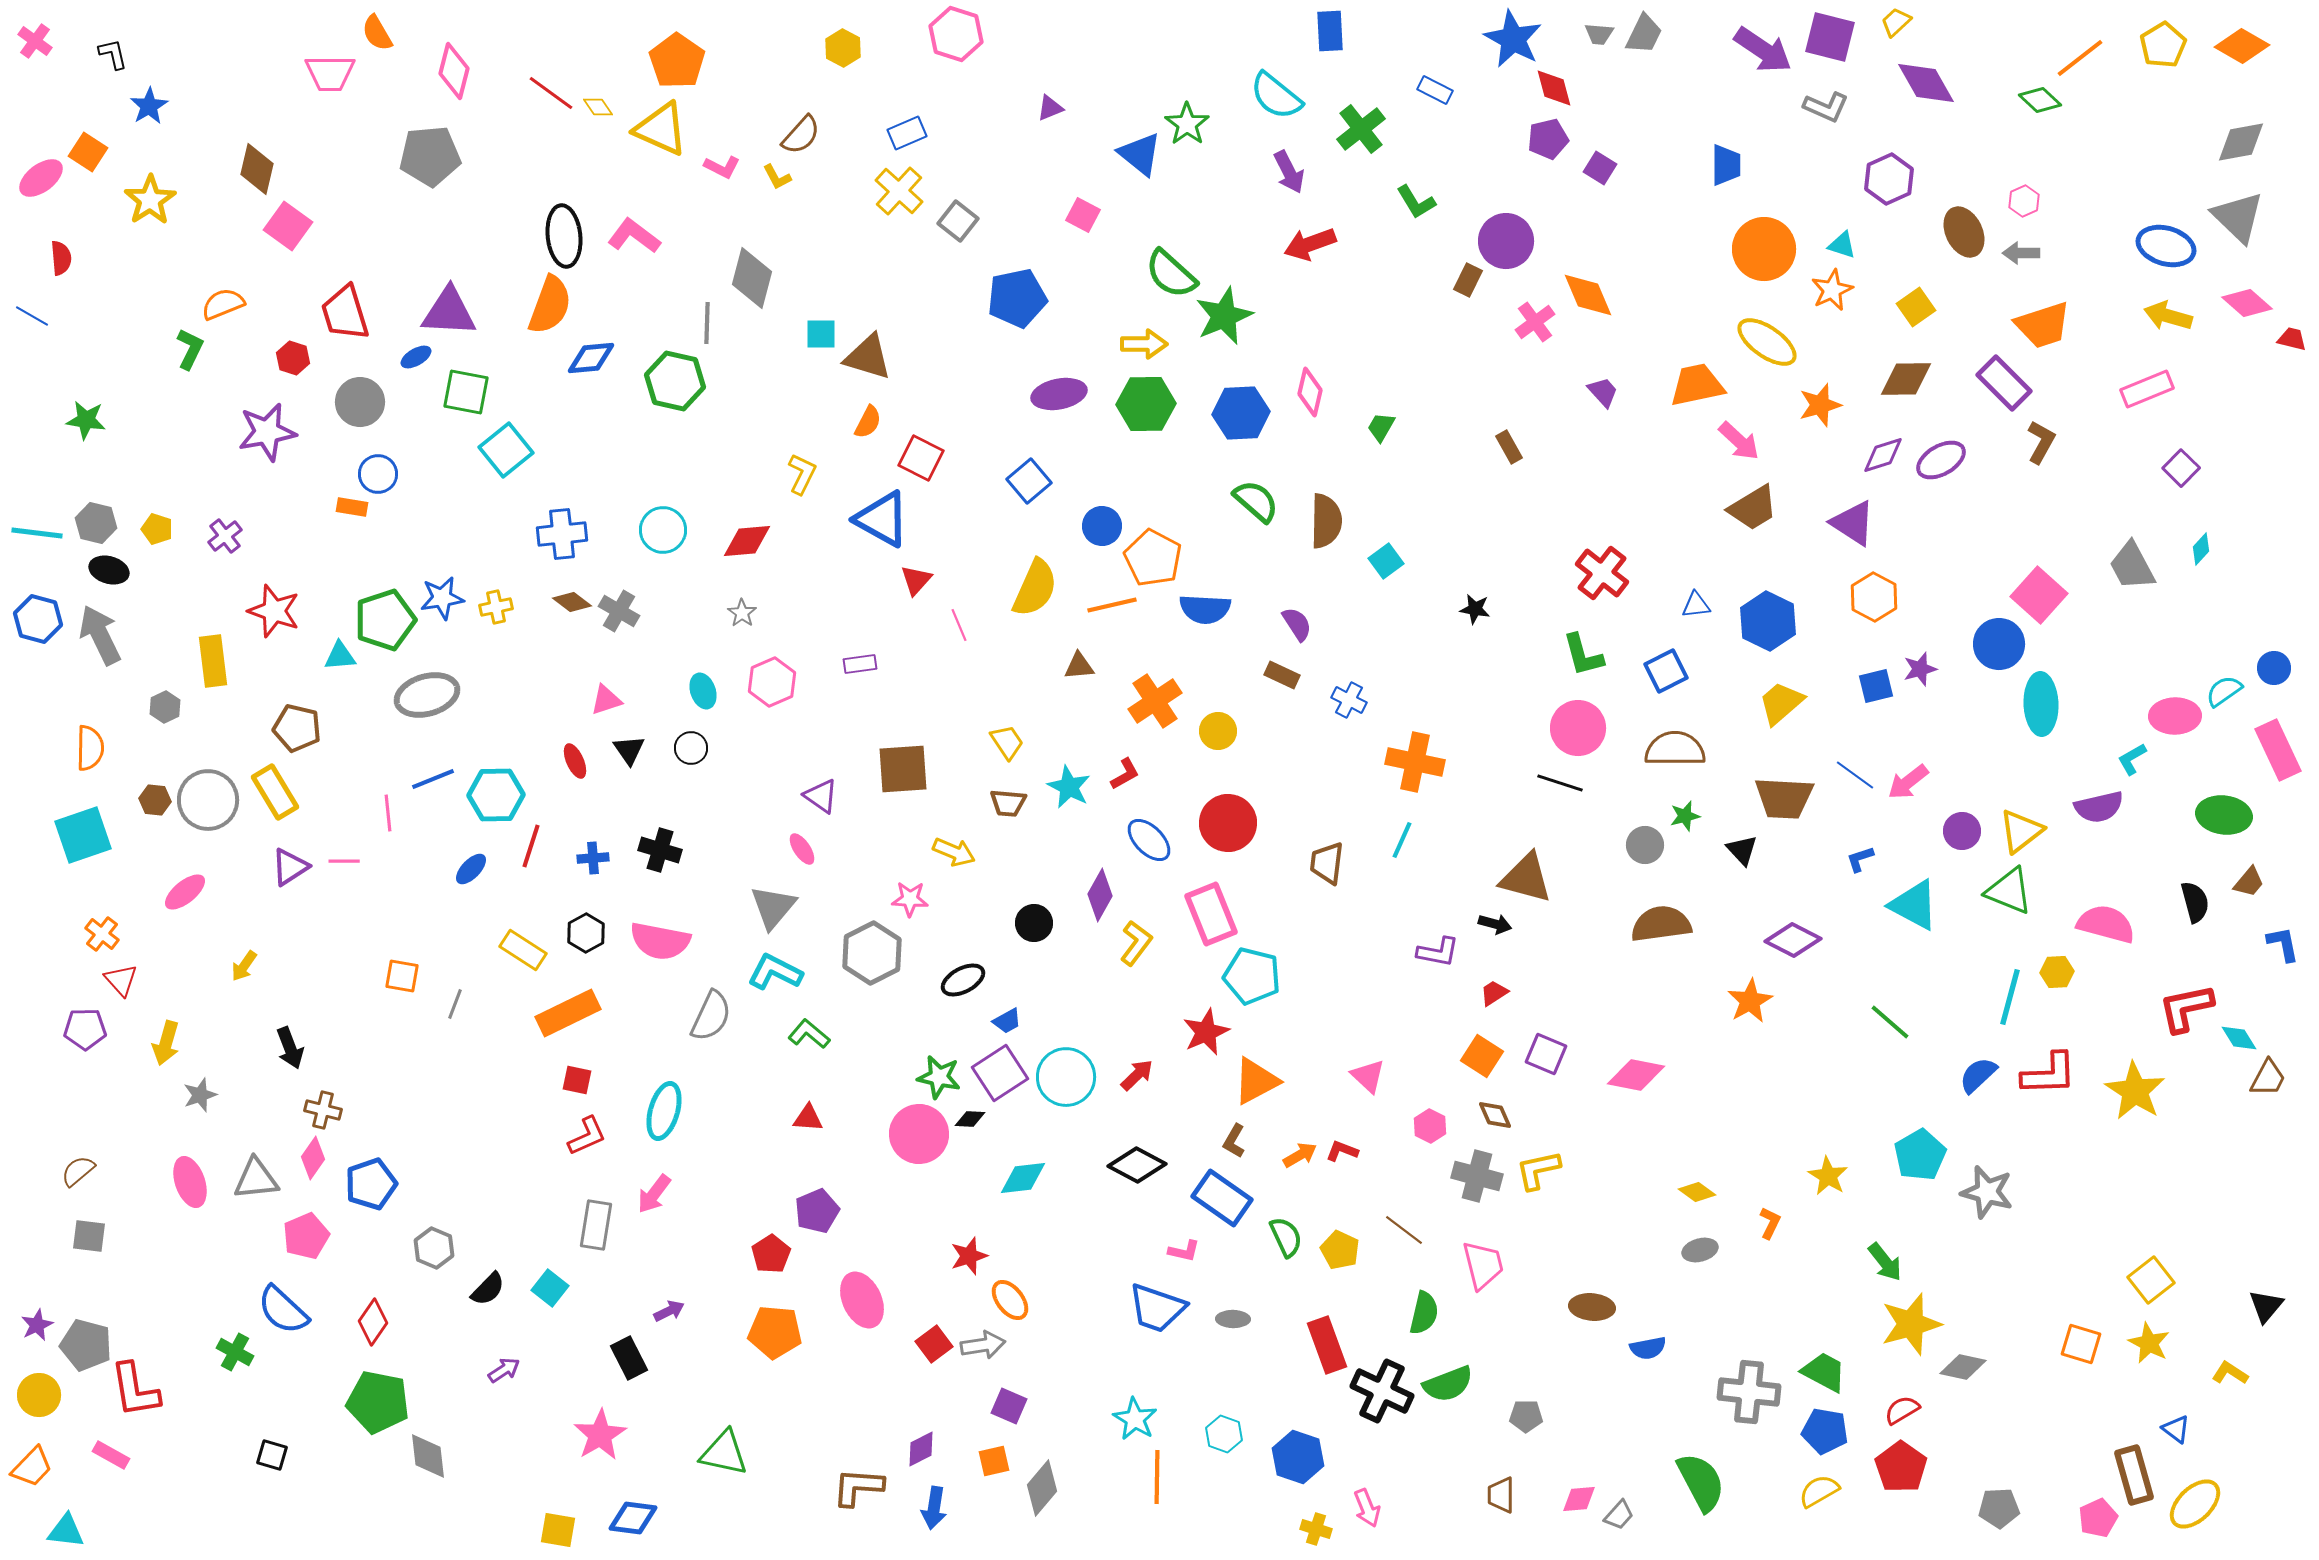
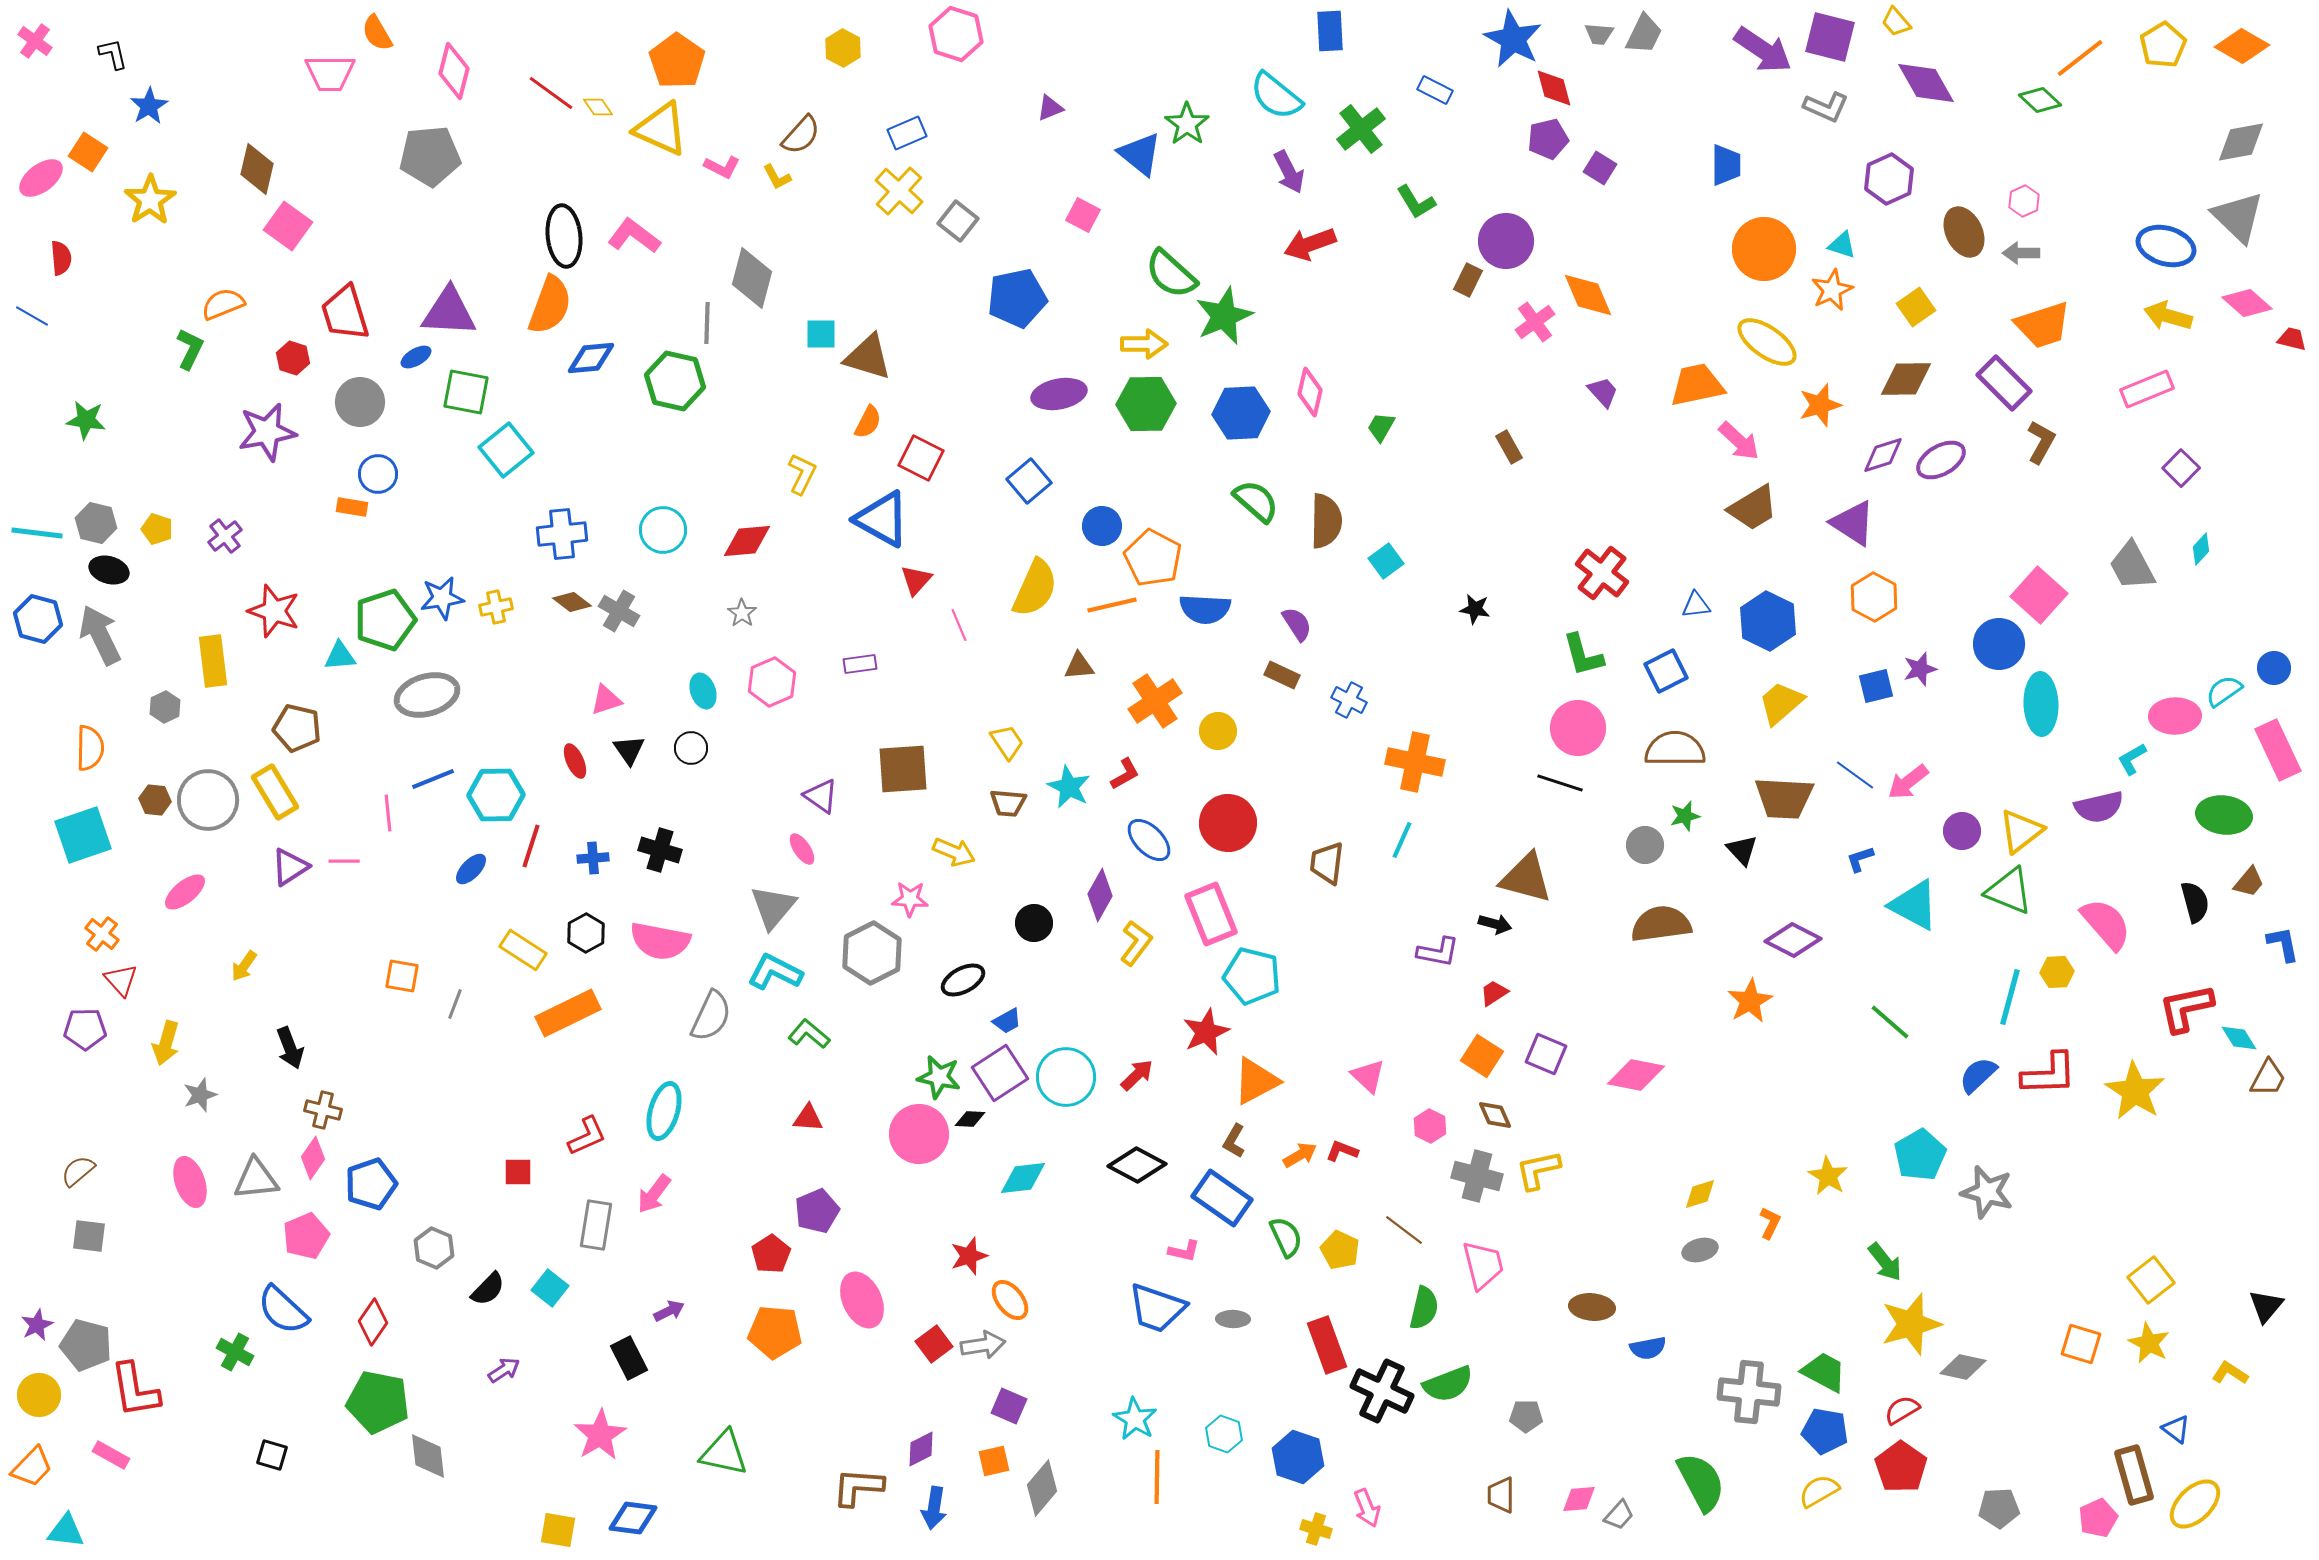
yellow trapezoid at (1896, 22): rotated 88 degrees counterclockwise
pink semicircle at (2106, 924): rotated 34 degrees clockwise
red square at (577, 1080): moved 59 px left, 92 px down; rotated 12 degrees counterclockwise
yellow diamond at (1697, 1192): moved 3 px right, 2 px down; rotated 54 degrees counterclockwise
green semicircle at (1424, 1313): moved 5 px up
